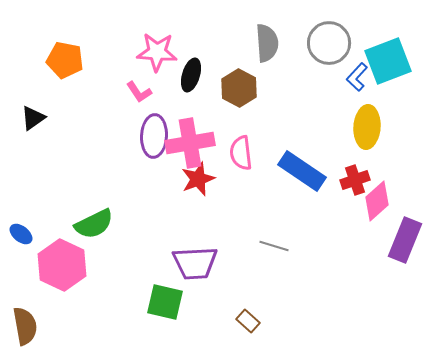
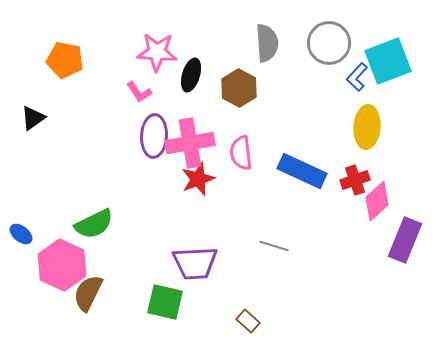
blue rectangle: rotated 9 degrees counterclockwise
brown semicircle: moved 63 px right, 33 px up; rotated 144 degrees counterclockwise
